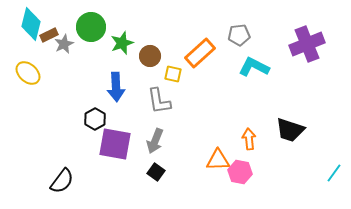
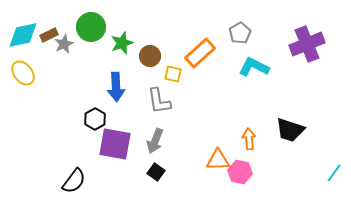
cyan diamond: moved 8 px left, 11 px down; rotated 64 degrees clockwise
gray pentagon: moved 1 px right, 2 px up; rotated 25 degrees counterclockwise
yellow ellipse: moved 5 px left; rotated 10 degrees clockwise
black semicircle: moved 12 px right
